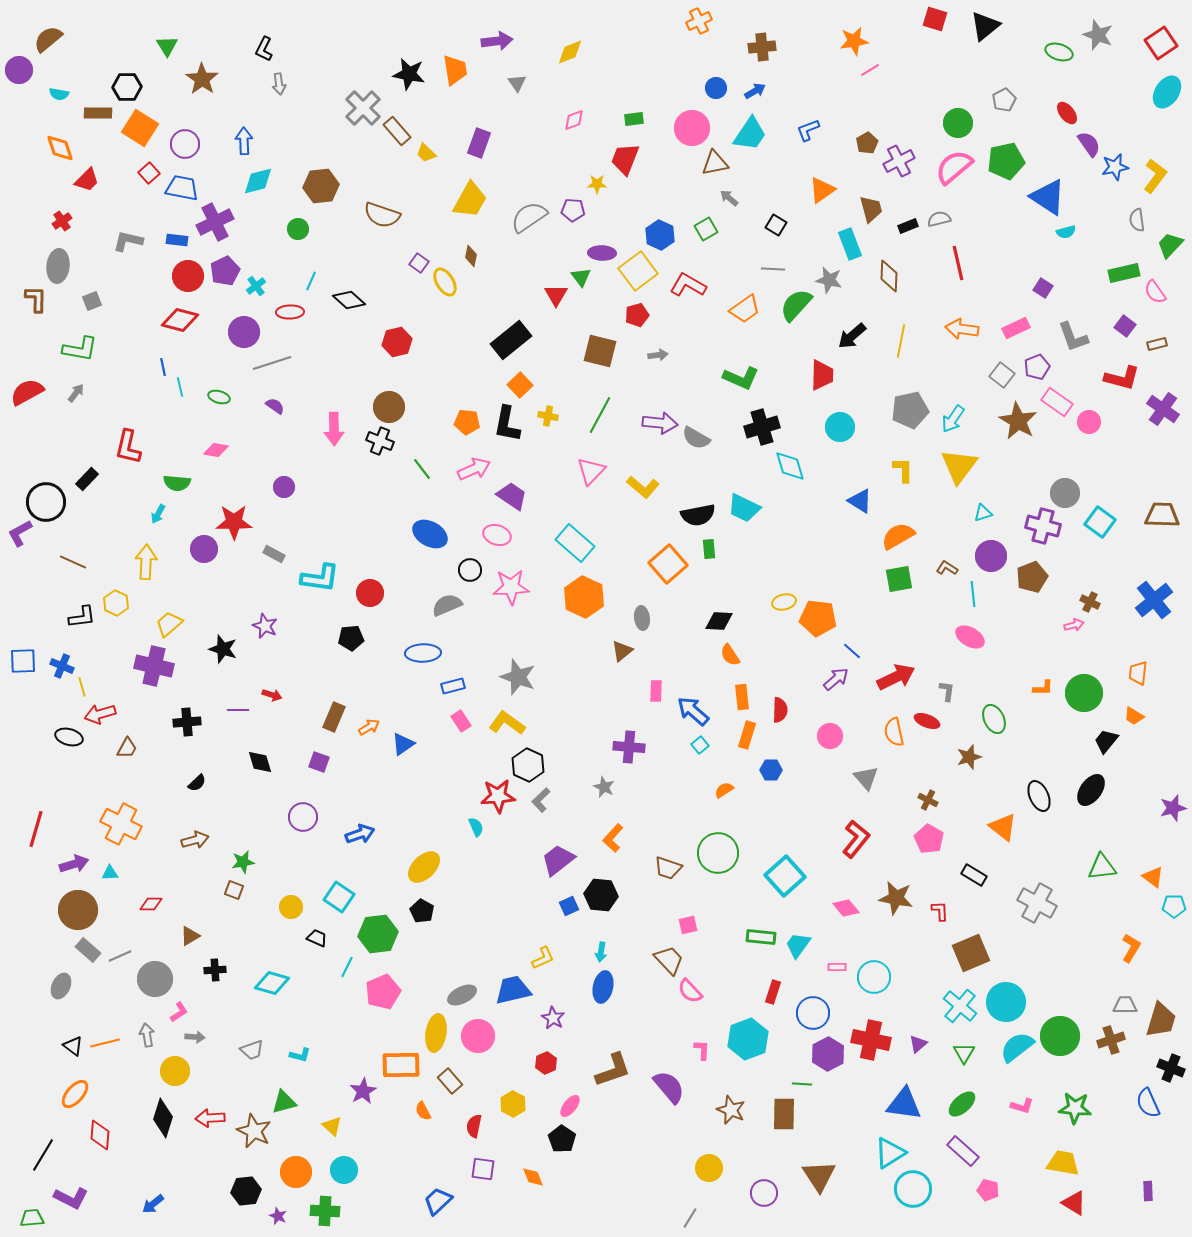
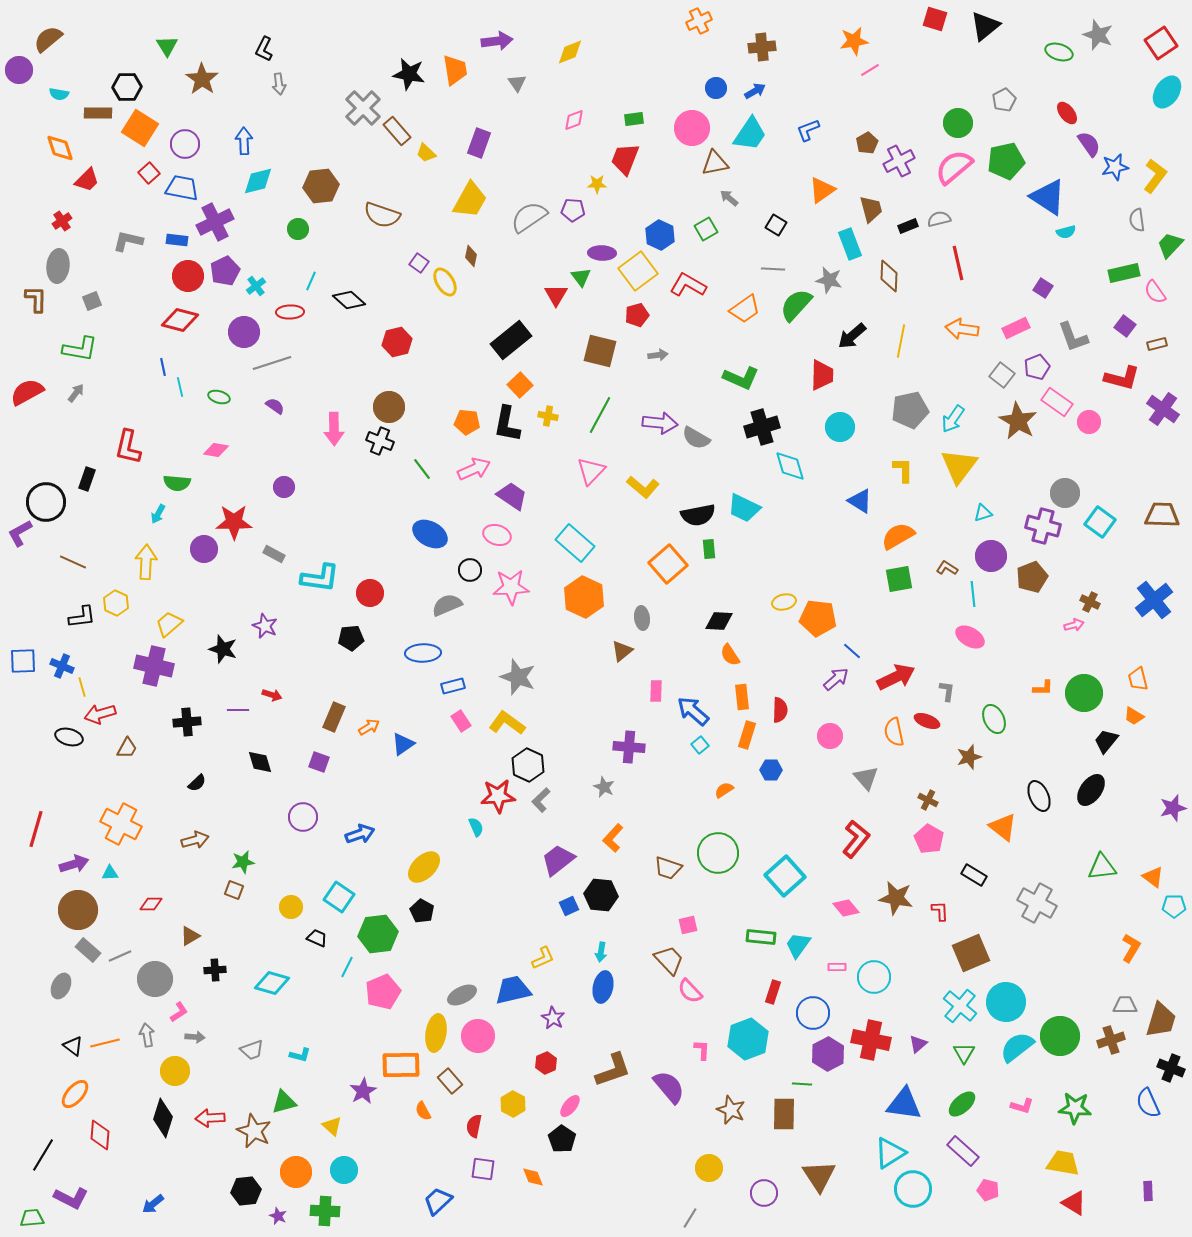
black rectangle at (87, 479): rotated 25 degrees counterclockwise
orange trapezoid at (1138, 673): moved 6 px down; rotated 20 degrees counterclockwise
